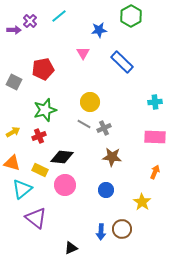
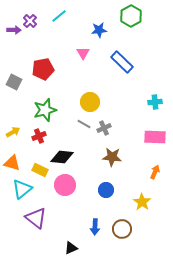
blue arrow: moved 6 px left, 5 px up
